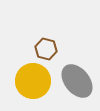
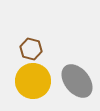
brown hexagon: moved 15 px left
